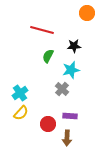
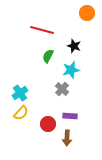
black star: rotated 24 degrees clockwise
